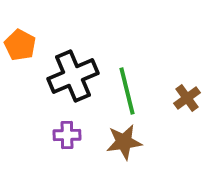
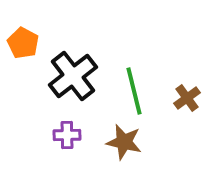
orange pentagon: moved 3 px right, 2 px up
black cross: rotated 15 degrees counterclockwise
green line: moved 7 px right
brown star: rotated 21 degrees clockwise
